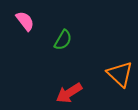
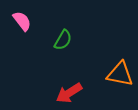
pink semicircle: moved 3 px left
orange triangle: rotated 32 degrees counterclockwise
